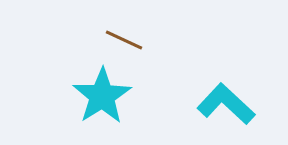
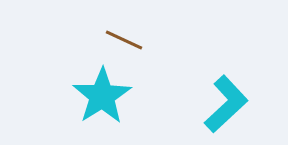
cyan L-shape: rotated 94 degrees clockwise
